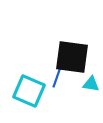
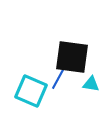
blue line: moved 1 px right, 2 px down; rotated 10 degrees clockwise
cyan square: moved 2 px right
